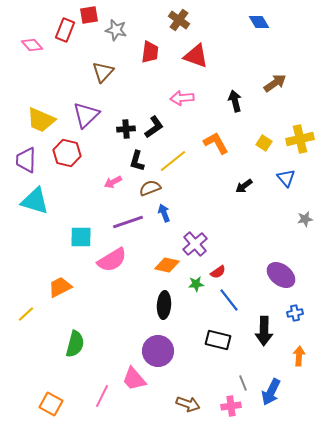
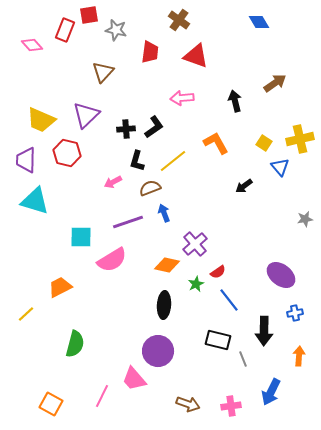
blue triangle at (286, 178): moved 6 px left, 11 px up
green star at (196, 284): rotated 21 degrees counterclockwise
gray line at (243, 383): moved 24 px up
